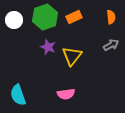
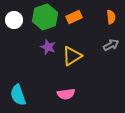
yellow triangle: rotated 20 degrees clockwise
